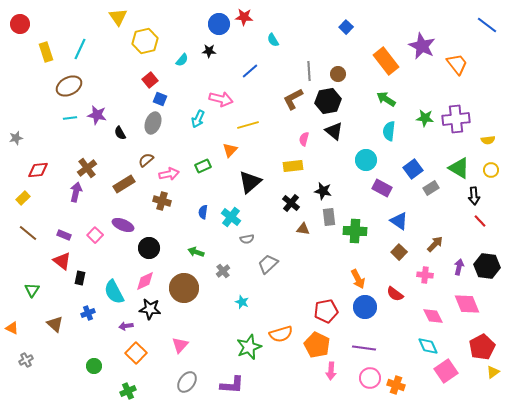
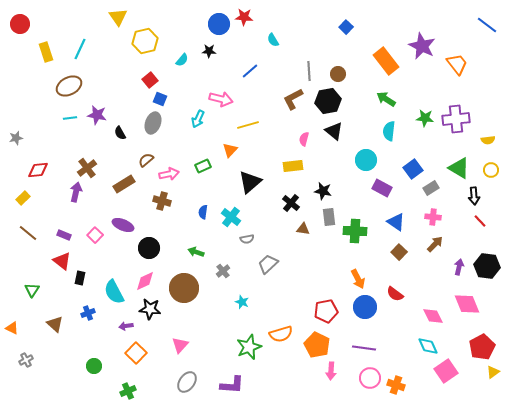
blue triangle at (399, 221): moved 3 px left, 1 px down
pink cross at (425, 275): moved 8 px right, 58 px up
